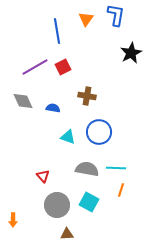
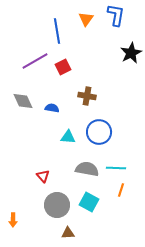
purple line: moved 6 px up
blue semicircle: moved 1 px left
cyan triangle: rotated 14 degrees counterclockwise
brown triangle: moved 1 px right, 1 px up
